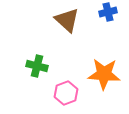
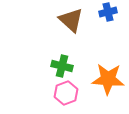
brown triangle: moved 4 px right
green cross: moved 25 px right
orange star: moved 4 px right, 5 px down
